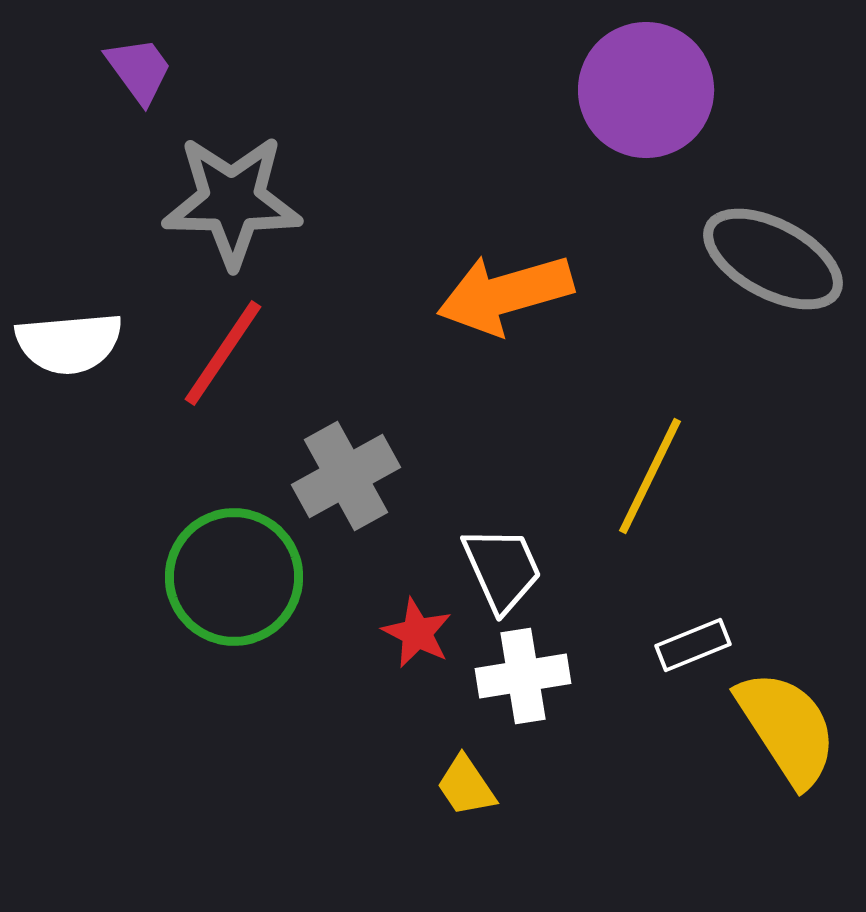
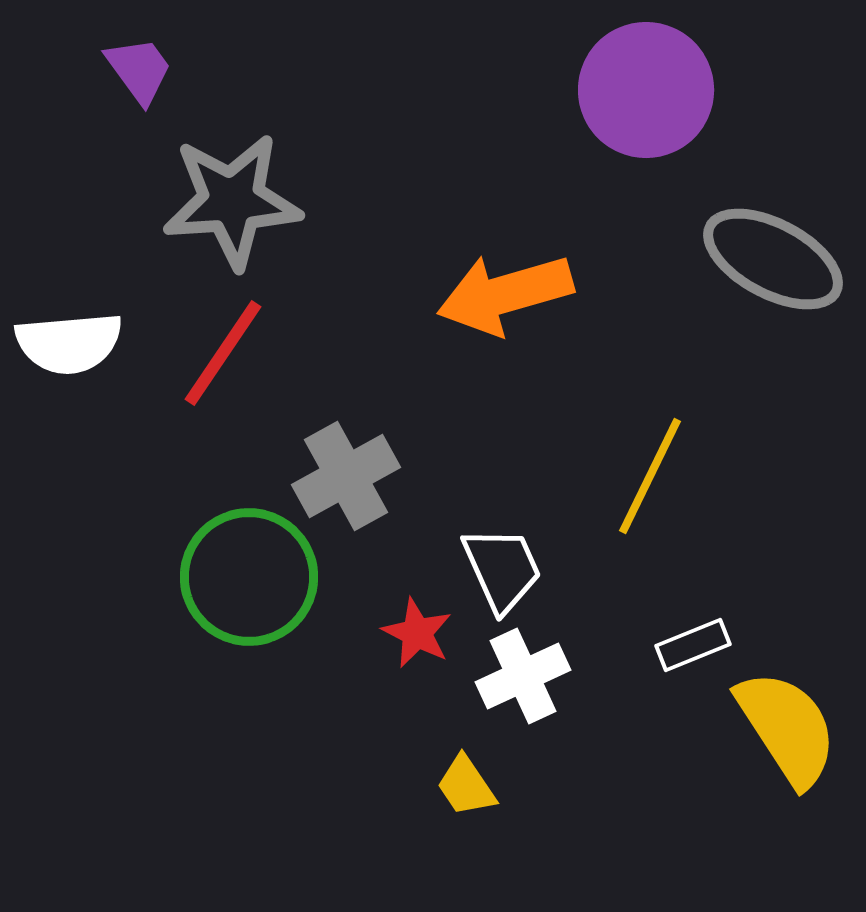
gray star: rotated 5 degrees counterclockwise
green circle: moved 15 px right
white cross: rotated 16 degrees counterclockwise
